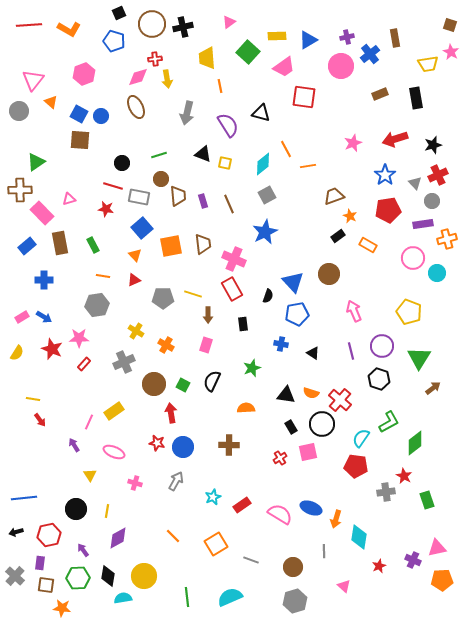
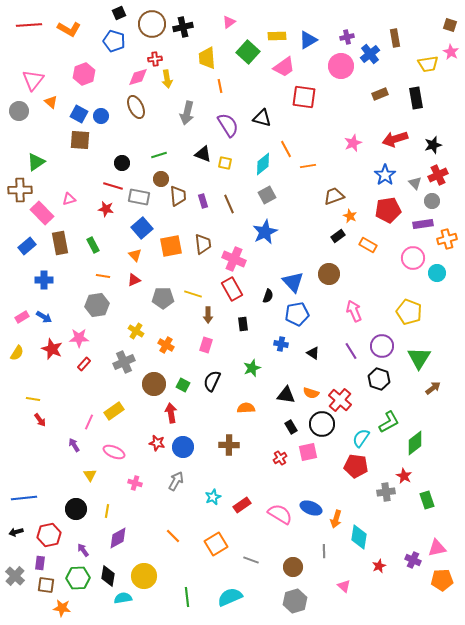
black triangle at (261, 113): moved 1 px right, 5 px down
purple line at (351, 351): rotated 18 degrees counterclockwise
